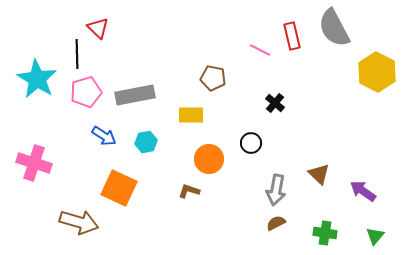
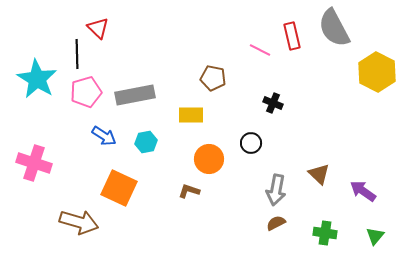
black cross: moved 2 px left; rotated 18 degrees counterclockwise
